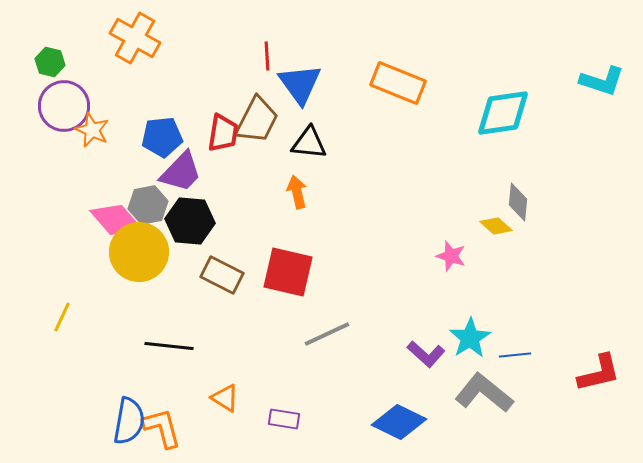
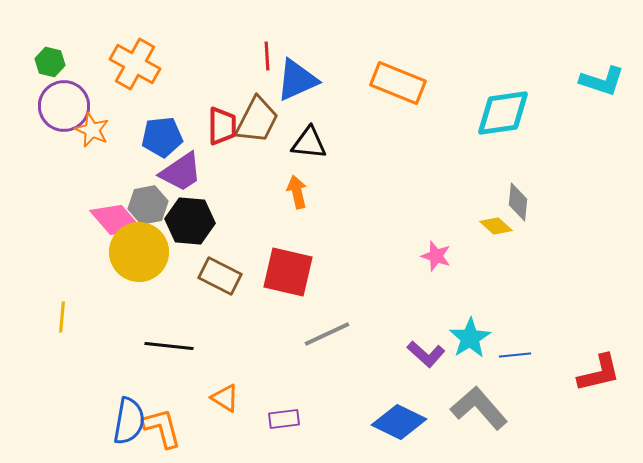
orange cross: moved 26 px down
blue triangle: moved 3 px left, 4 px up; rotated 42 degrees clockwise
red trapezoid: moved 1 px left, 7 px up; rotated 9 degrees counterclockwise
purple trapezoid: rotated 12 degrees clockwise
pink star: moved 15 px left
brown rectangle: moved 2 px left, 1 px down
yellow line: rotated 20 degrees counterclockwise
gray L-shape: moved 5 px left, 15 px down; rotated 10 degrees clockwise
purple rectangle: rotated 16 degrees counterclockwise
